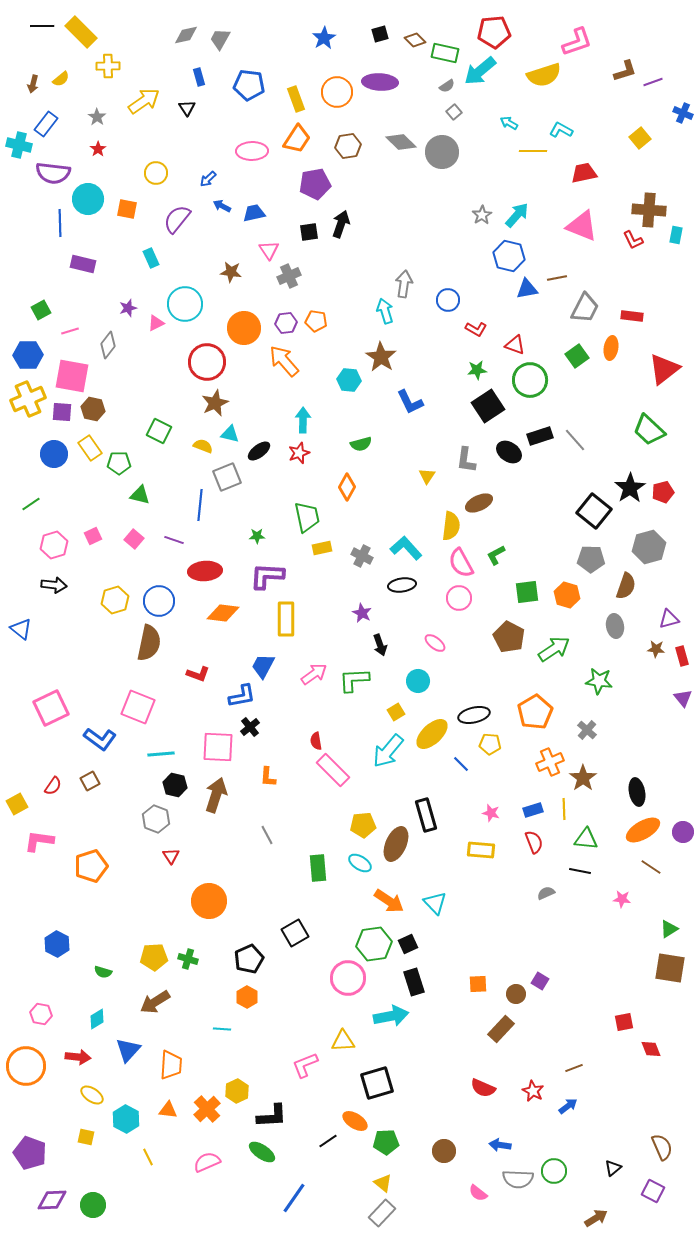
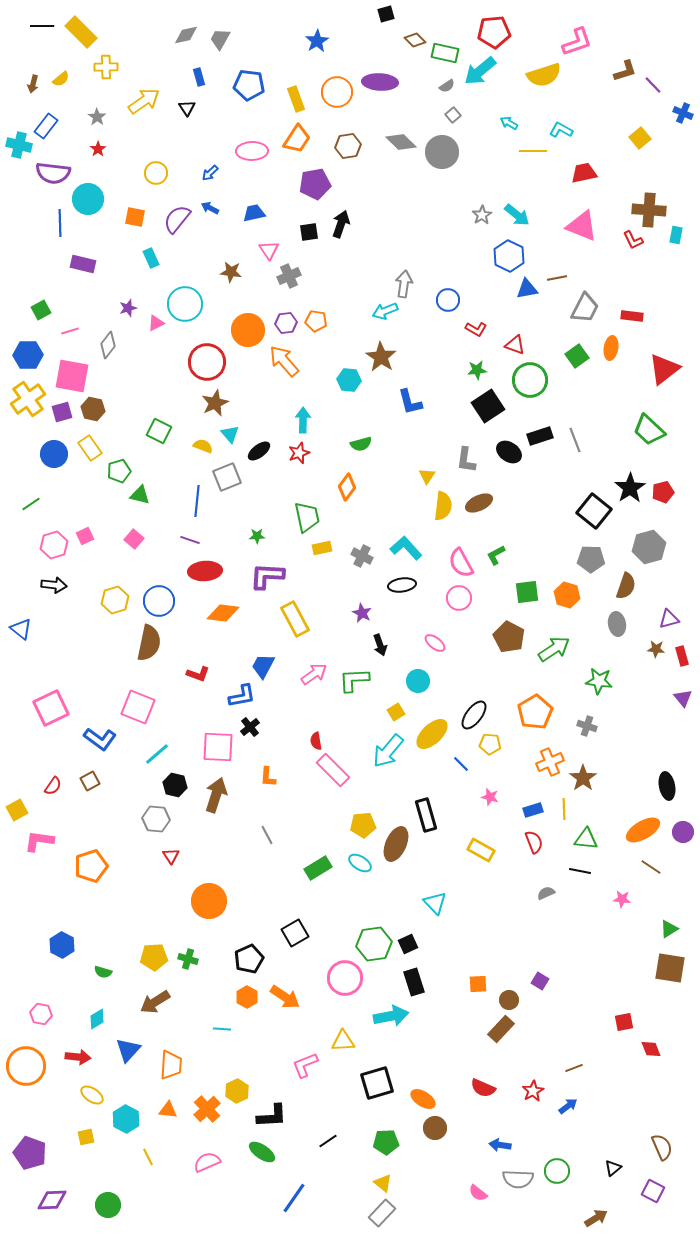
black square at (380, 34): moved 6 px right, 20 px up
blue star at (324, 38): moved 7 px left, 3 px down
yellow cross at (108, 66): moved 2 px left, 1 px down
purple line at (653, 82): moved 3 px down; rotated 66 degrees clockwise
gray square at (454, 112): moved 1 px left, 3 px down
blue rectangle at (46, 124): moved 2 px down
blue arrow at (208, 179): moved 2 px right, 6 px up
blue arrow at (222, 206): moved 12 px left, 2 px down
orange square at (127, 209): moved 8 px right, 8 px down
cyan arrow at (517, 215): rotated 88 degrees clockwise
blue hexagon at (509, 256): rotated 12 degrees clockwise
cyan arrow at (385, 311): rotated 95 degrees counterclockwise
orange circle at (244, 328): moved 4 px right, 2 px down
yellow cross at (28, 399): rotated 12 degrees counterclockwise
blue L-shape at (410, 402): rotated 12 degrees clockwise
purple square at (62, 412): rotated 20 degrees counterclockwise
cyan triangle at (230, 434): rotated 36 degrees clockwise
gray line at (575, 440): rotated 20 degrees clockwise
green pentagon at (119, 463): moved 8 px down; rotated 15 degrees counterclockwise
orange diamond at (347, 487): rotated 8 degrees clockwise
blue line at (200, 505): moved 3 px left, 4 px up
yellow semicircle at (451, 526): moved 8 px left, 20 px up
pink square at (93, 536): moved 8 px left
purple line at (174, 540): moved 16 px right
yellow rectangle at (286, 619): moved 9 px right; rotated 28 degrees counterclockwise
gray ellipse at (615, 626): moved 2 px right, 2 px up
black ellipse at (474, 715): rotated 40 degrees counterclockwise
gray cross at (587, 730): moved 4 px up; rotated 24 degrees counterclockwise
cyan line at (161, 754): moved 4 px left; rotated 36 degrees counterclockwise
black ellipse at (637, 792): moved 30 px right, 6 px up
yellow square at (17, 804): moved 6 px down
pink star at (491, 813): moved 1 px left, 16 px up
gray hexagon at (156, 819): rotated 16 degrees counterclockwise
yellow rectangle at (481, 850): rotated 24 degrees clockwise
green rectangle at (318, 868): rotated 64 degrees clockwise
orange arrow at (389, 901): moved 104 px left, 96 px down
blue hexagon at (57, 944): moved 5 px right, 1 px down
pink circle at (348, 978): moved 3 px left
brown circle at (516, 994): moved 7 px left, 6 px down
red star at (533, 1091): rotated 15 degrees clockwise
orange ellipse at (355, 1121): moved 68 px right, 22 px up
yellow square at (86, 1137): rotated 24 degrees counterclockwise
brown circle at (444, 1151): moved 9 px left, 23 px up
green circle at (554, 1171): moved 3 px right
green circle at (93, 1205): moved 15 px right
